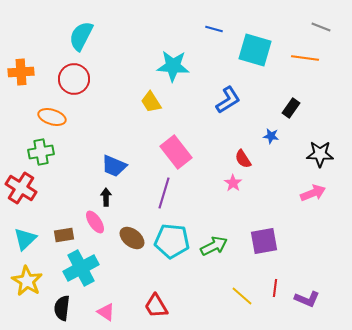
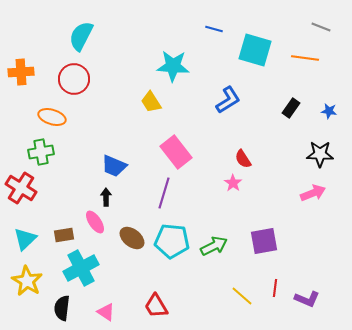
blue star: moved 58 px right, 25 px up
